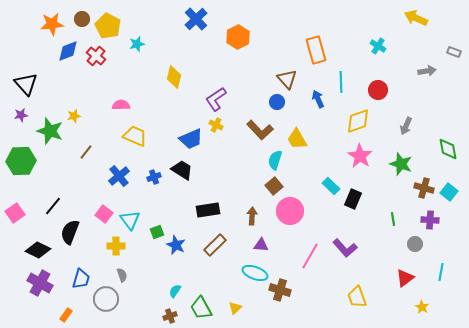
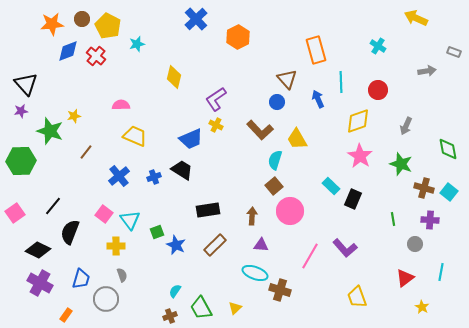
purple star at (21, 115): moved 4 px up
